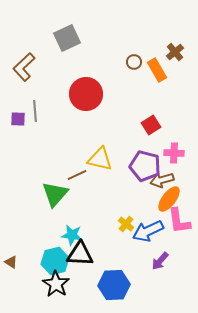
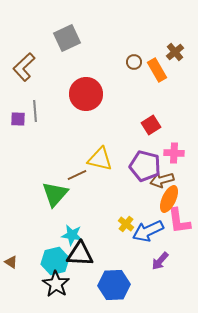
orange ellipse: rotated 12 degrees counterclockwise
